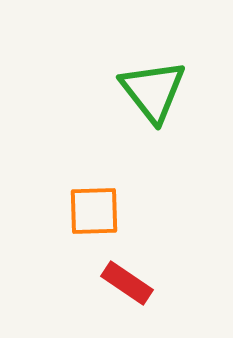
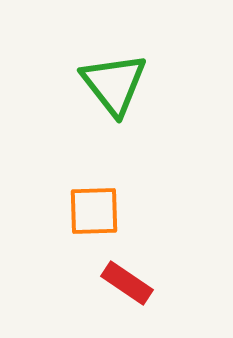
green triangle: moved 39 px left, 7 px up
